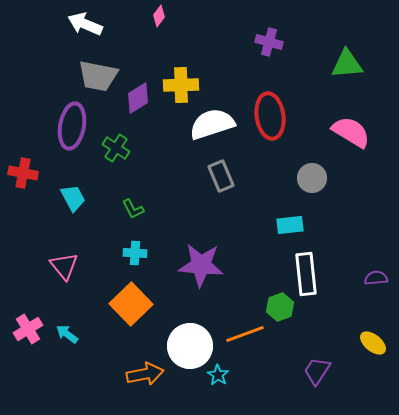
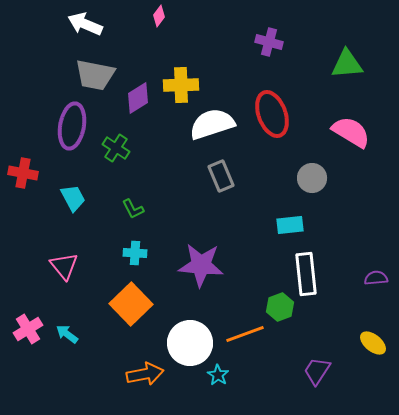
gray trapezoid: moved 3 px left, 1 px up
red ellipse: moved 2 px right, 2 px up; rotated 12 degrees counterclockwise
white circle: moved 3 px up
